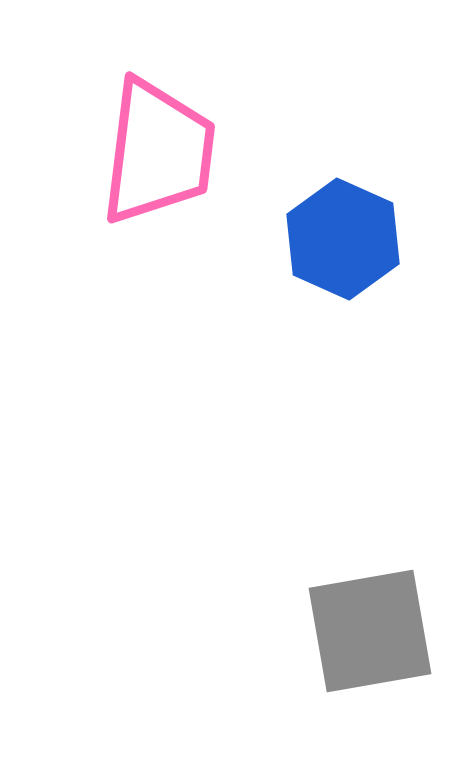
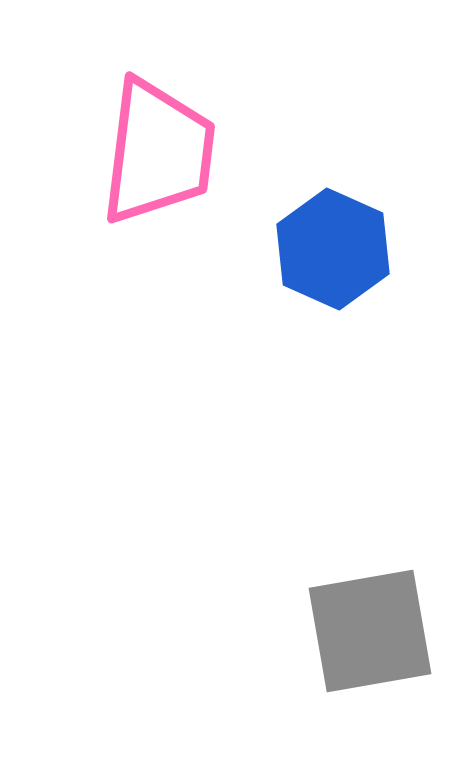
blue hexagon: moved 10 px left, 10 px down
